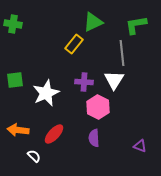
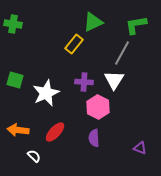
gray line: rotated 35 degrees clockwise
green square: rotated 24 degrees clockwise
red ellipse: moved 1 px right, 2 px up
purple triangle: moved 2 px down
